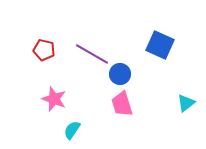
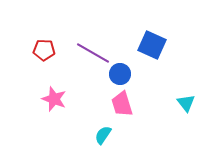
blue square: moved 8 px left
red pentagon: rotated 10 degrees counterclockwise
purple line: moved 1 px right, 1 px up
cyan triangle: rotated 30 degrees counterclockwise
cyan semicircle: moved 31 px right, 5 px down
